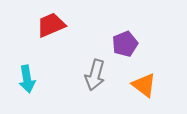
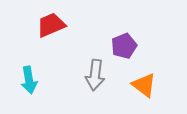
purple pentagon: moved 1 px left, 2 px down
gray arrow: rotated 8 degrees counterclockwise
cyan arrow: moved 2 px right, 1 px down
